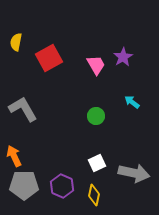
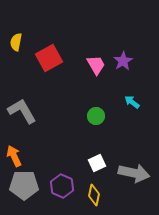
purple star: moved 4 px down
gray L-shape: moved 1 px left, 2 px down
